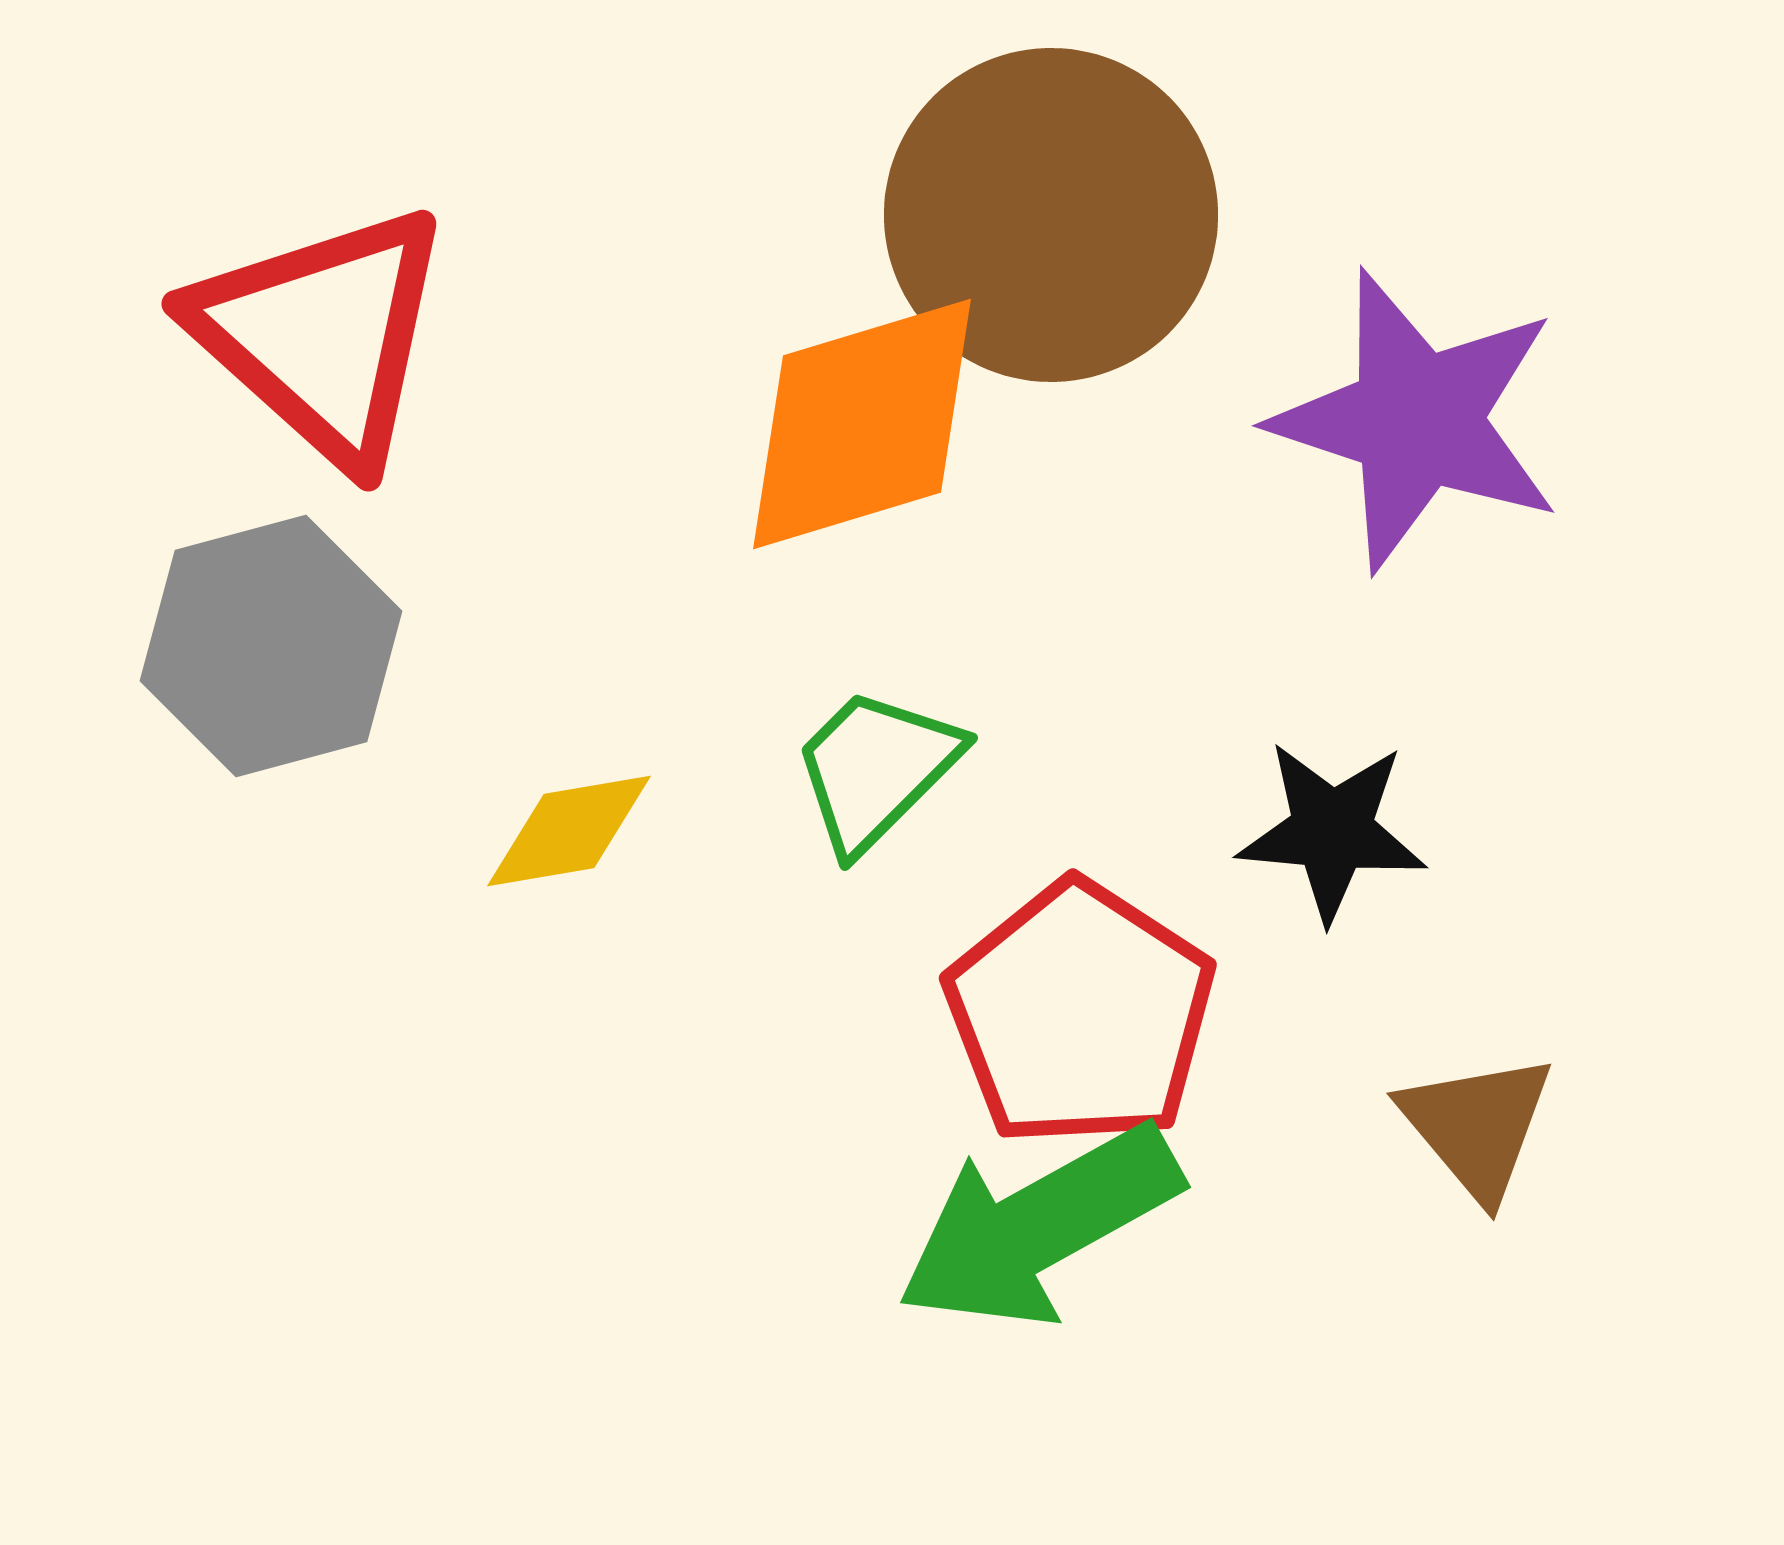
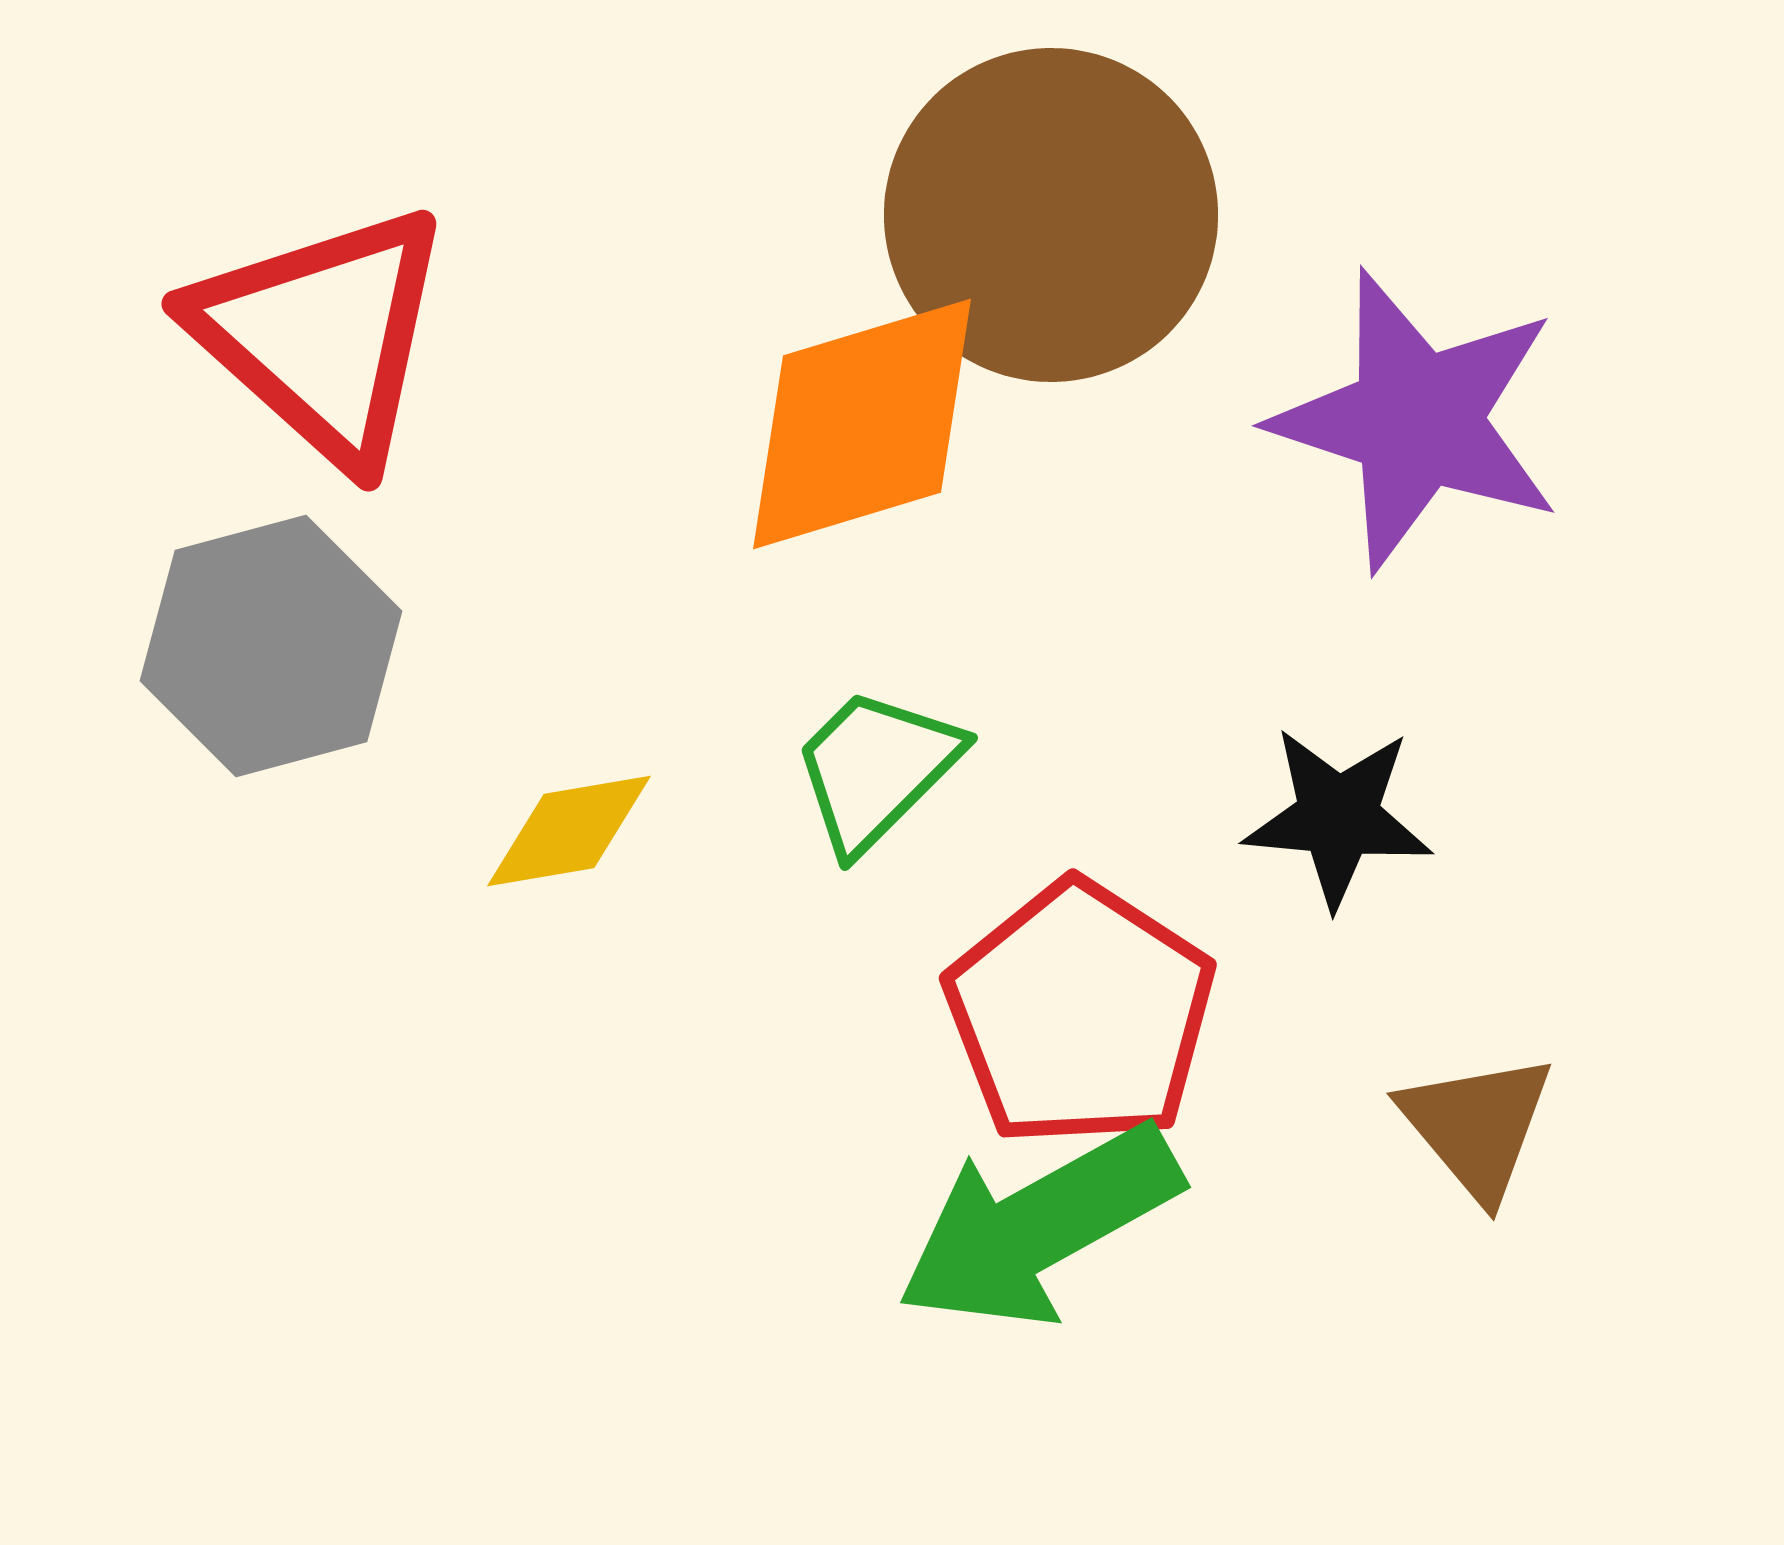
black star: moved 6 px right, 14 px up
